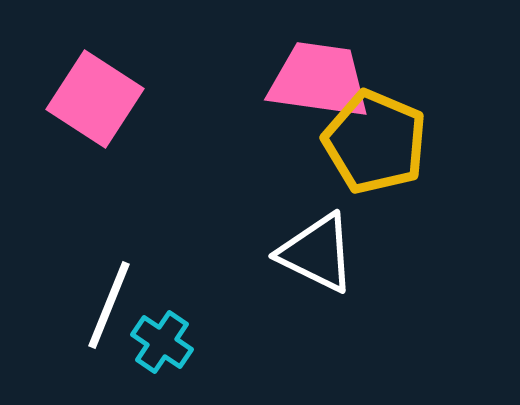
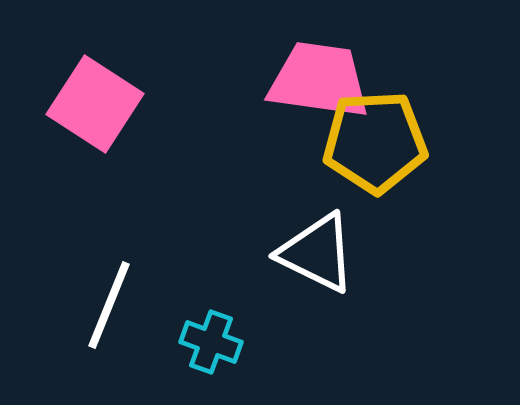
pink square: moved 5 px down
yellow pentagon: rotated 26 degrees counterclockwise
cyan cross: moved 49 px right; rotated 14 degrees counterclockwise
